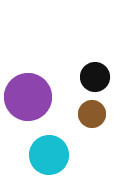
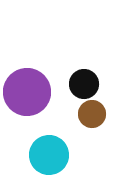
black circle: moved 11 px left, 7 px down
purple circle: moved 1 px left, 5 px up
